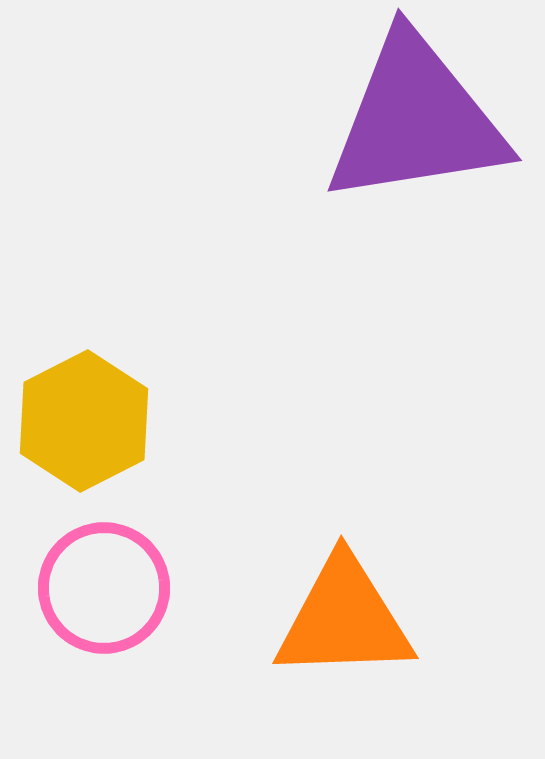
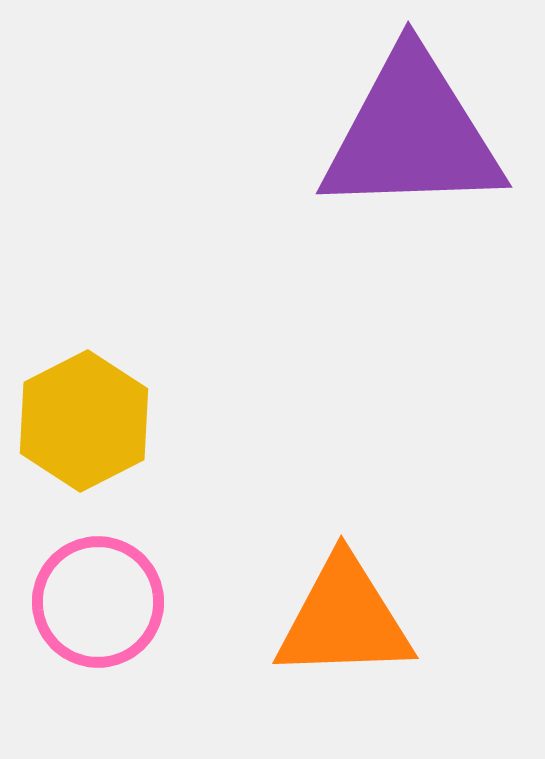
purple triangle: moved 4 px left, 14 px down; rotated 7 degrees clockwise
pink circle: moved 6 px left, 14 px down
